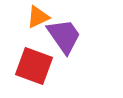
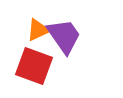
orange triangle: moved 13 px down
